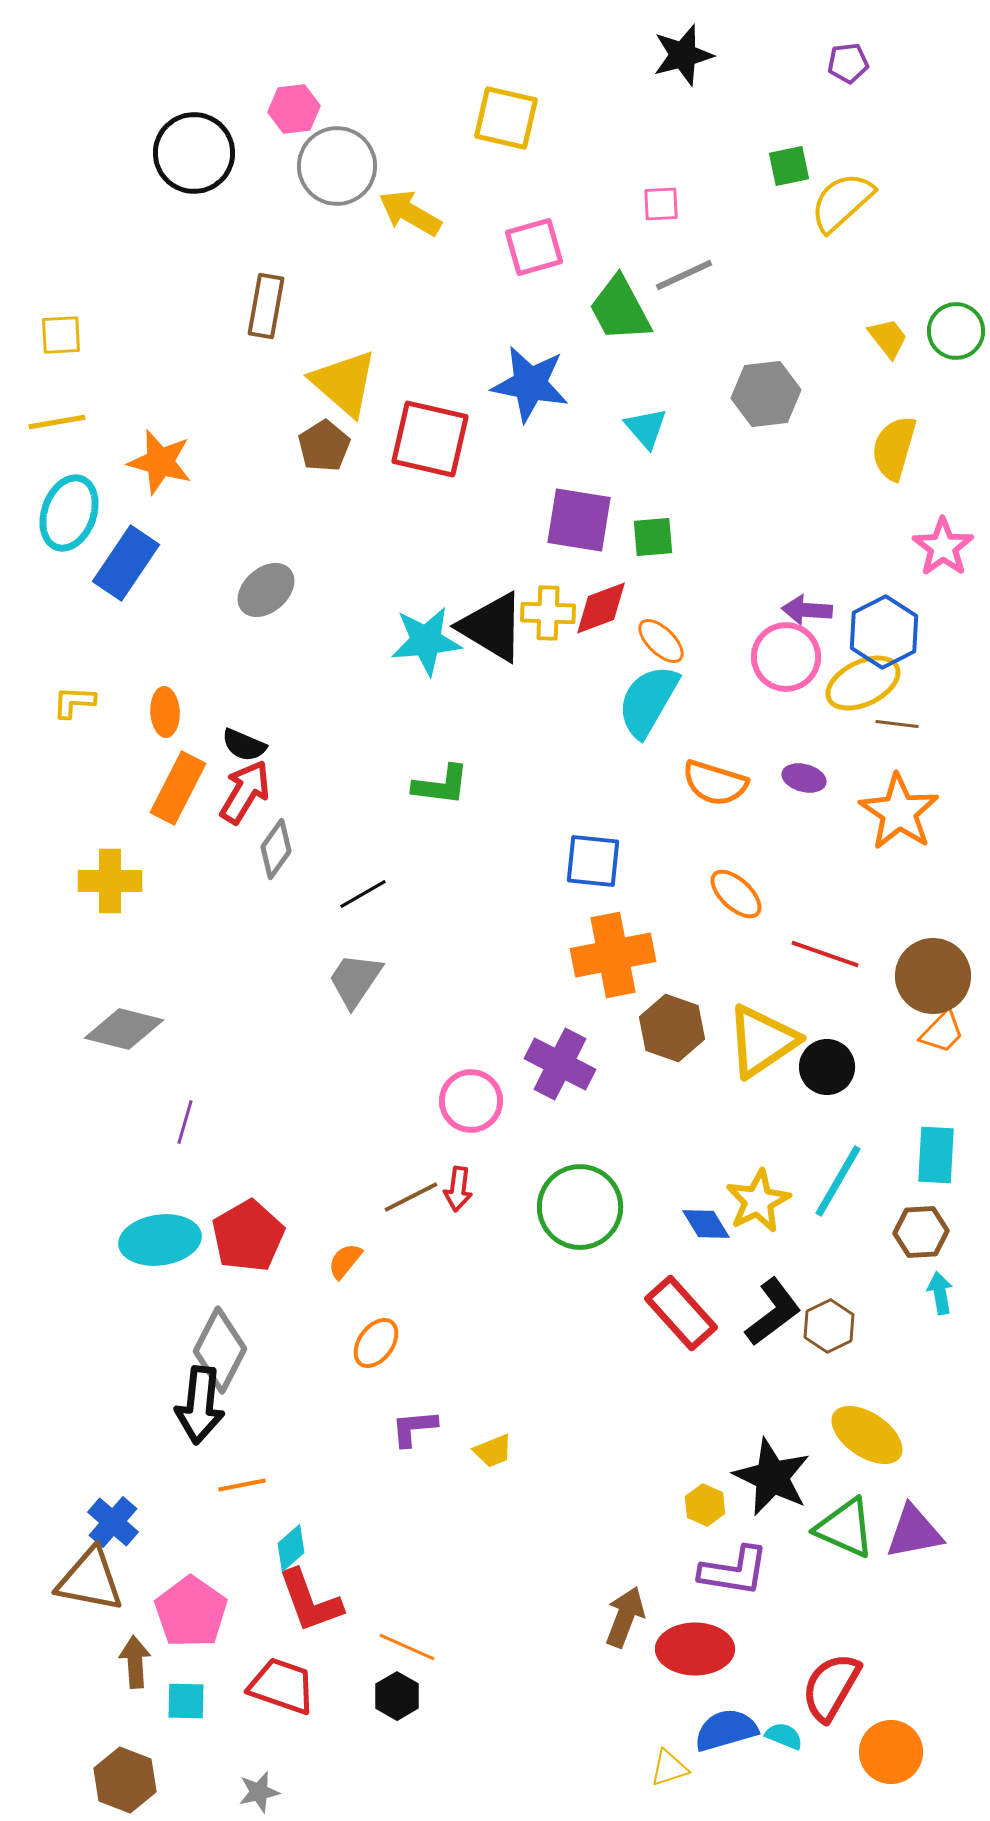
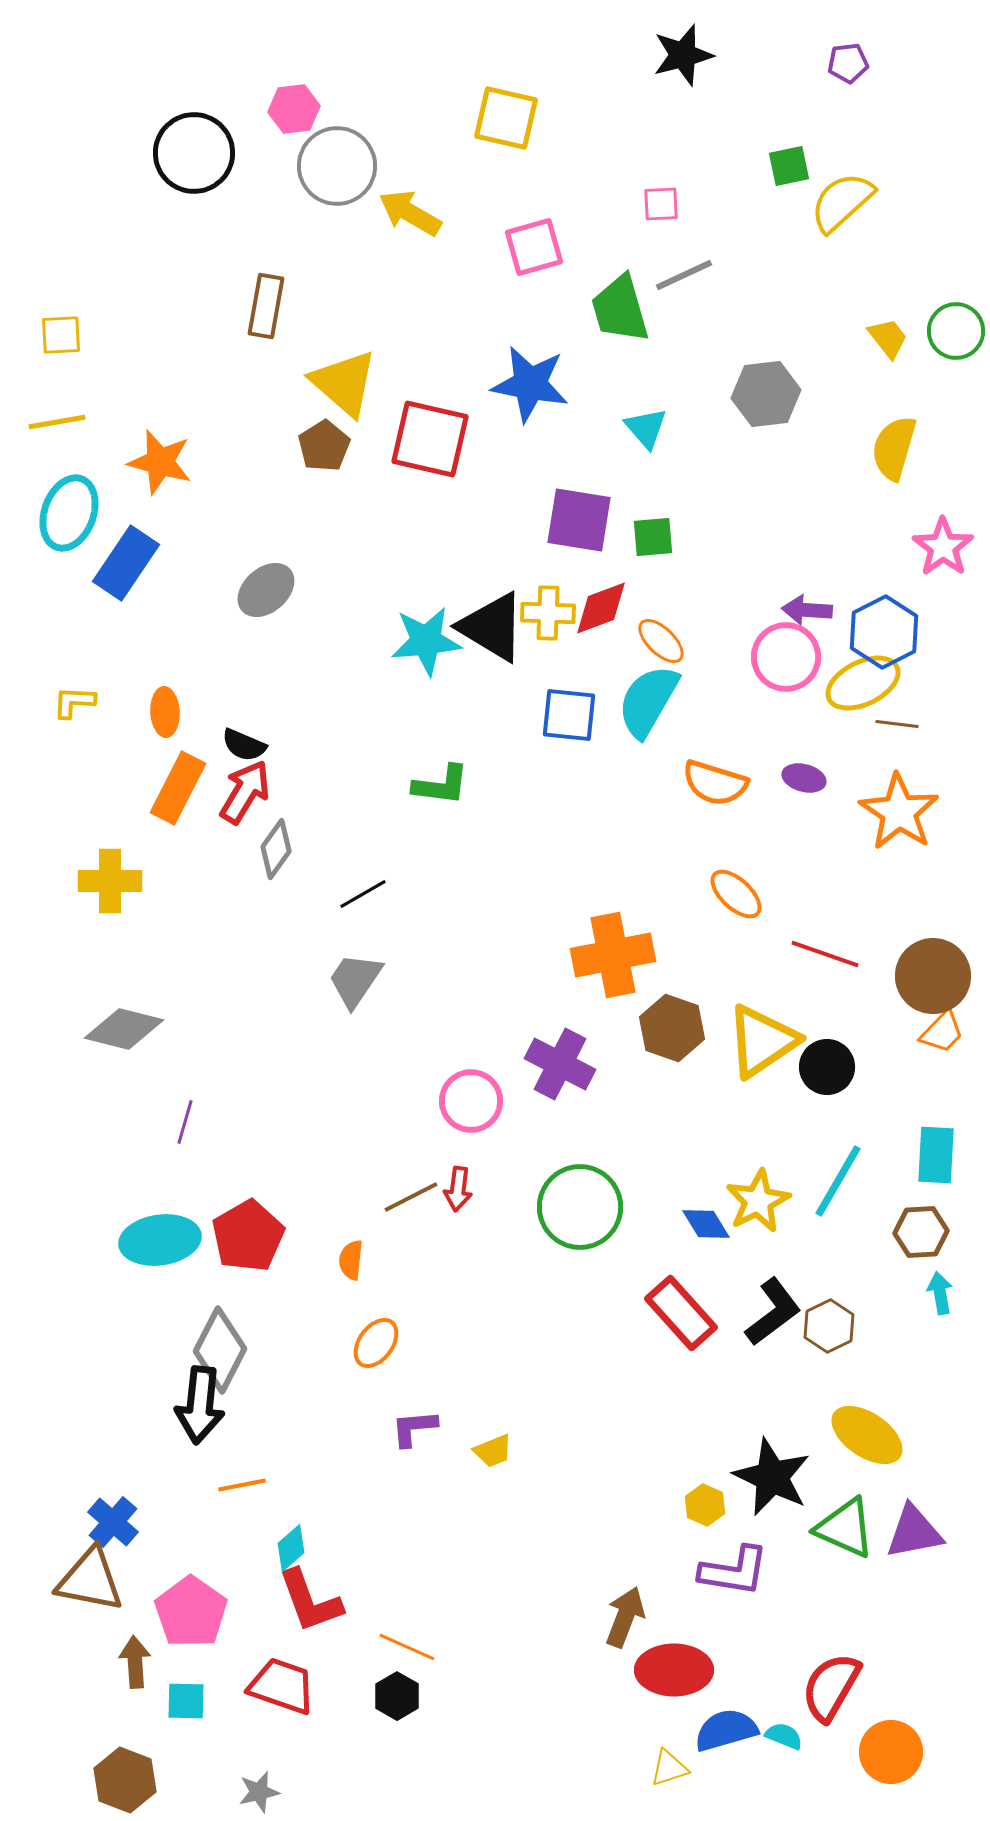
green trapezoid at (620, 309): rotated 12 degrees clockwise
blue square at (593, 861): moved 24 px left, 146 px up
orange semicircle at (345, 1261): moved 6 px right, 1 px up; rotated 33 degrees counterclockwise
red ellipse at (695, 1649): moved 21 px left, 21 px down
